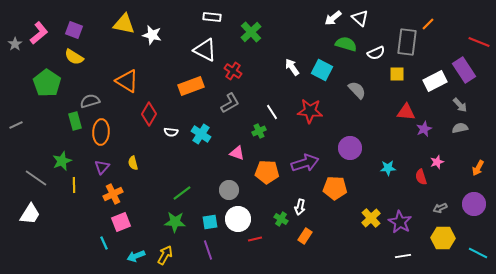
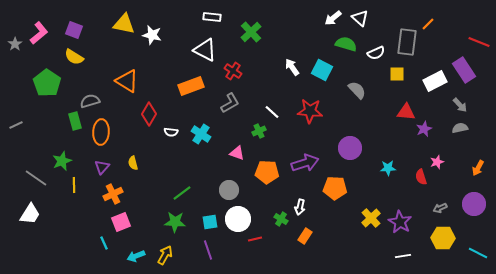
white line at (272, 112): rotated 14 degrees counterclockwise
